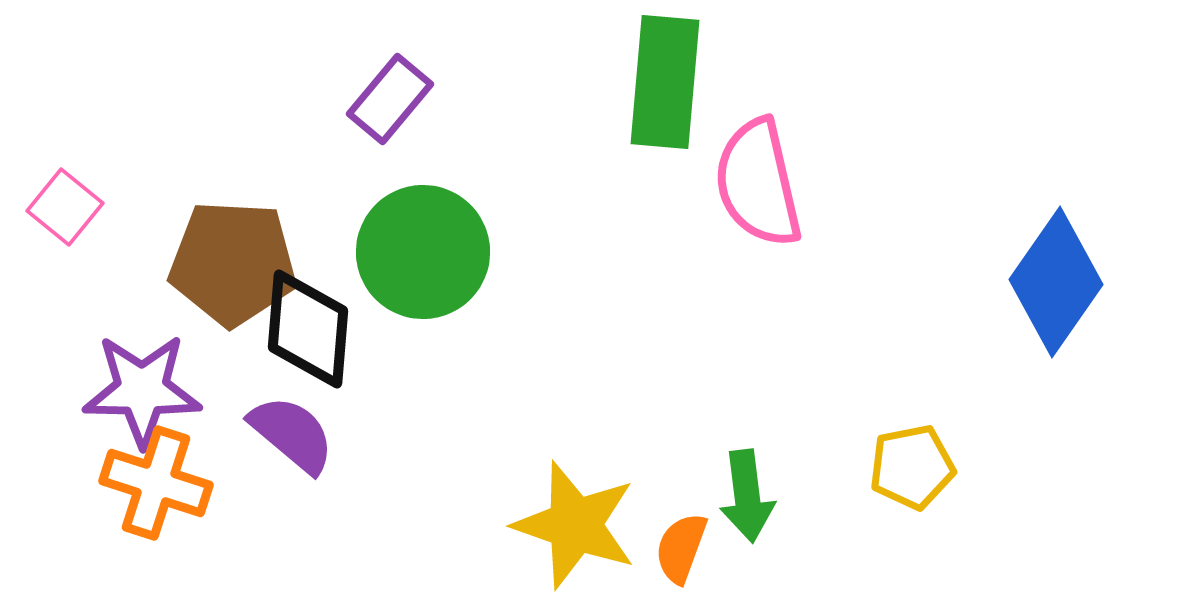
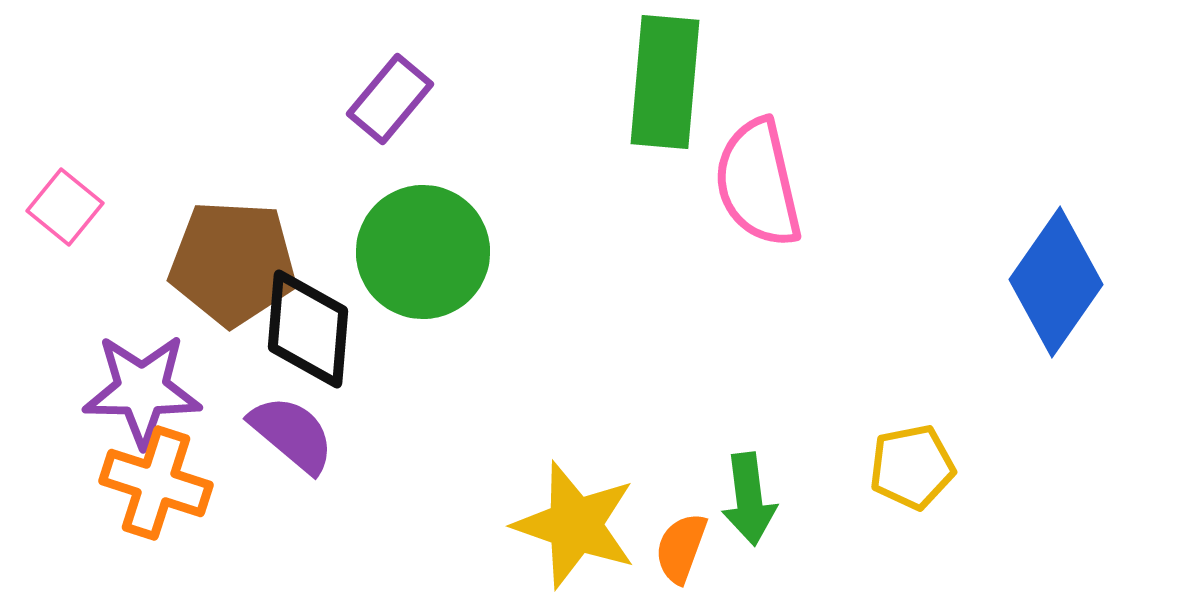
green arrow: moved 2 px right, 3 px down
